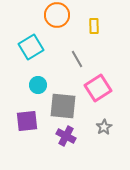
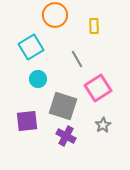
orange circle: moved 2 px left
cyan circle: moved 6 px up
gray square: rotated 12 degrees clockwise
gray star: moved 1 px left, 2 px up
